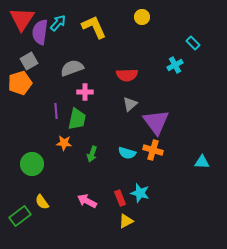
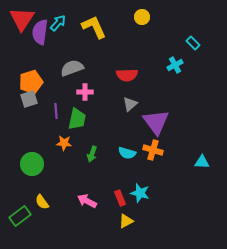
gray square: moved 38 px down; rotated 12 degrees clockwise
orange pentagon: moved 11 px right, 1 px up
